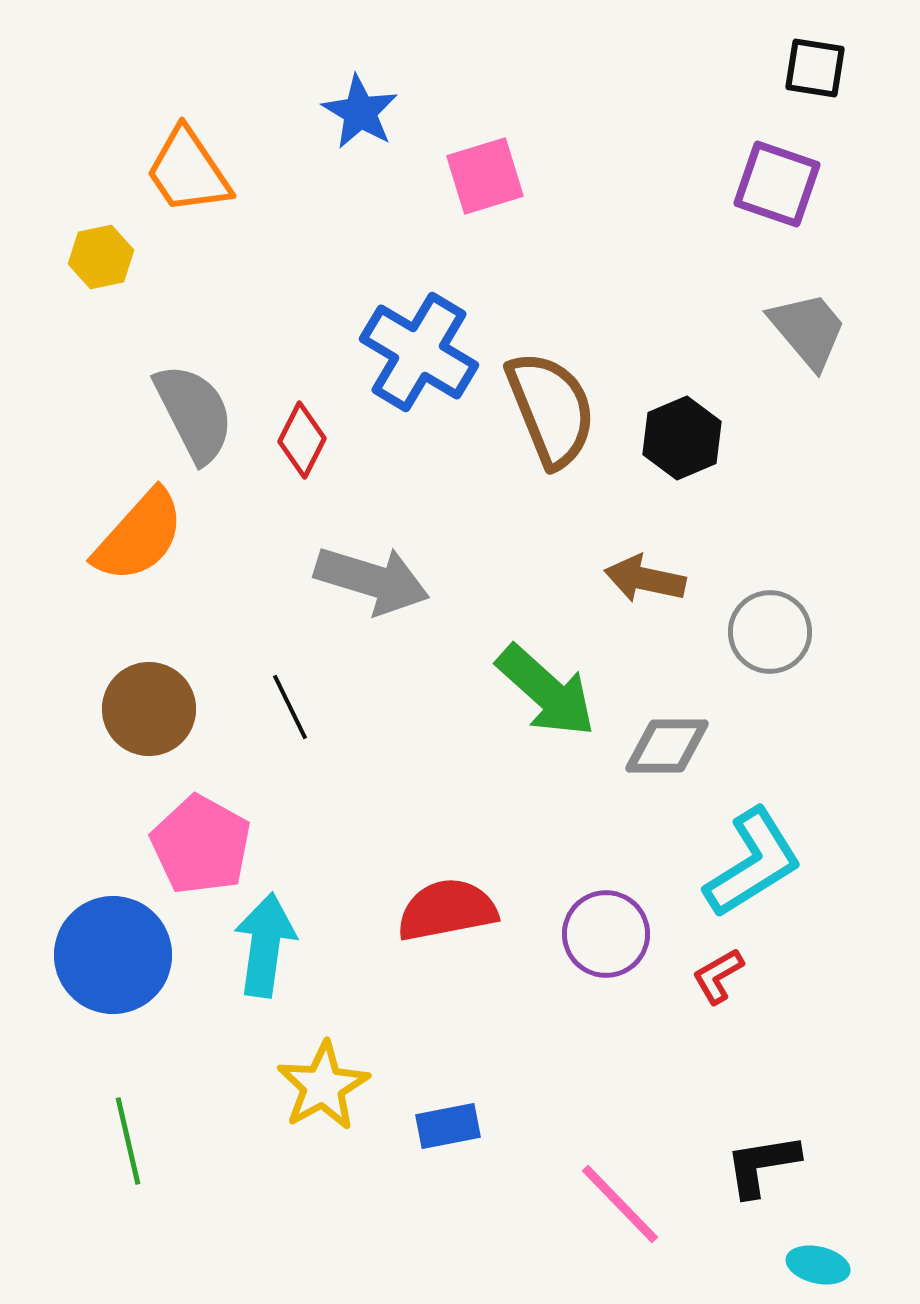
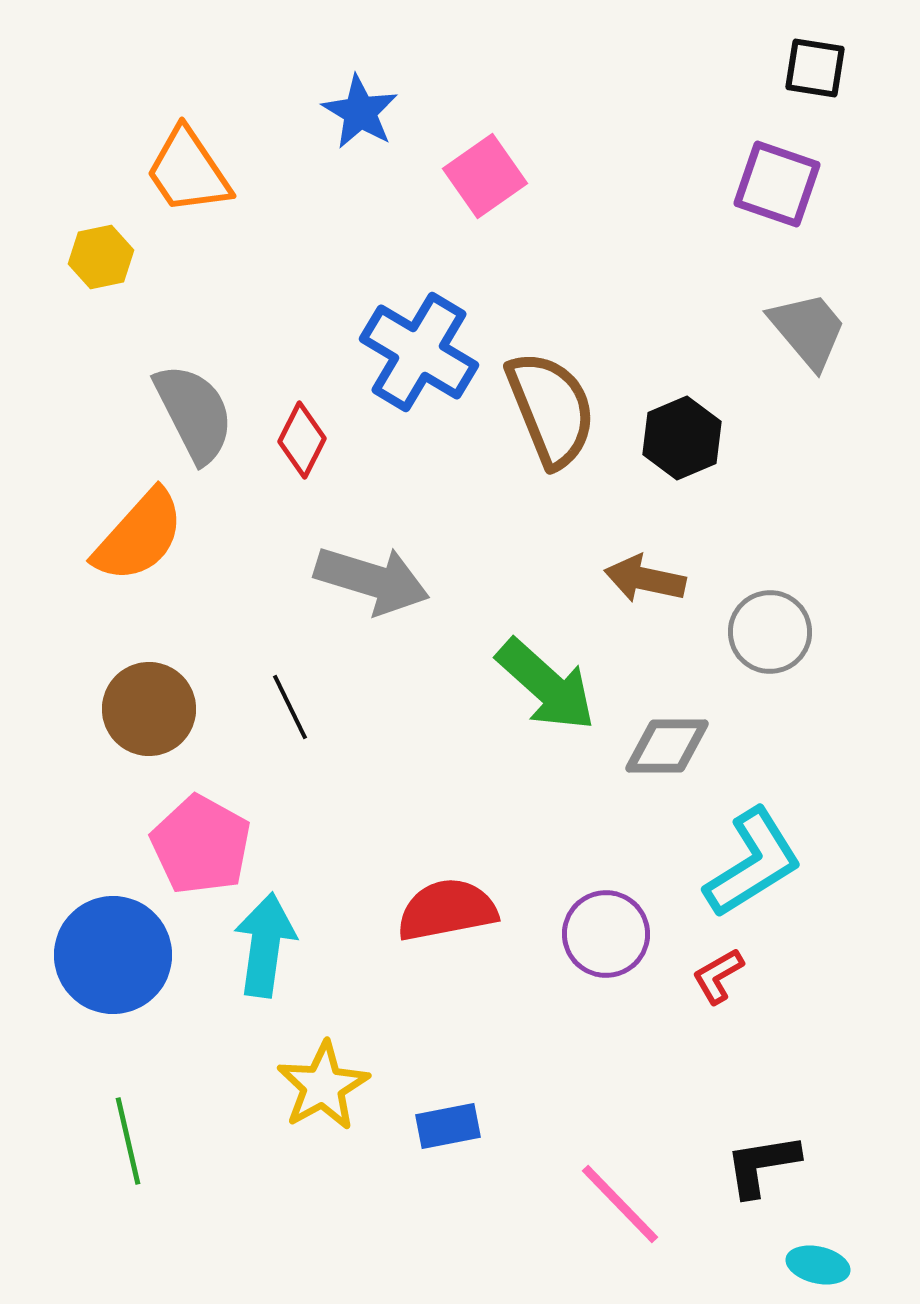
pink square: rotated 18 degrees counterclockwise
green arrow: moved 6 px up
